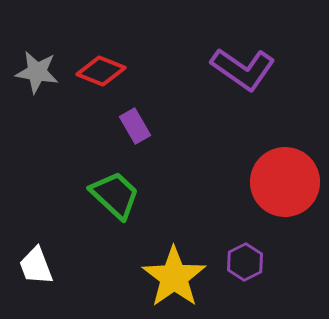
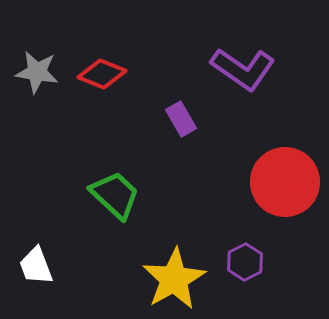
red diamond: moved 1 px right, 3 px down
purple rectangle: moved 46 px right, 7 px up
yellow star: moved 2 px down; rotated 6 degrees clockwise
